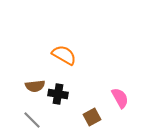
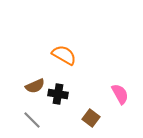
brown semicircle: rotated 18 degrees counterclockwise
pink semicircle: moved 4 px up
brown square: moved 1 px left, 1 px down; rotated 24 degrees counterclockwise
